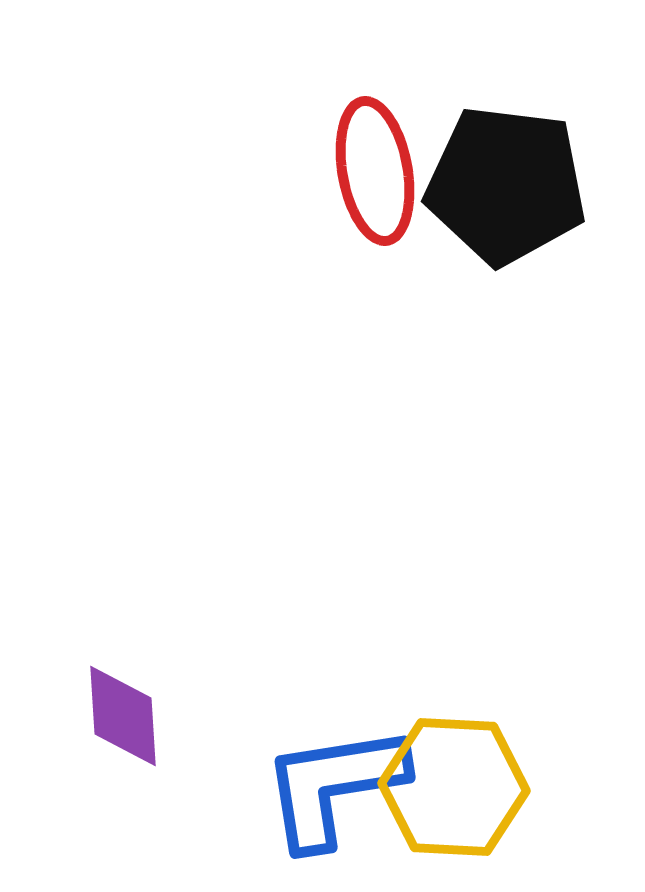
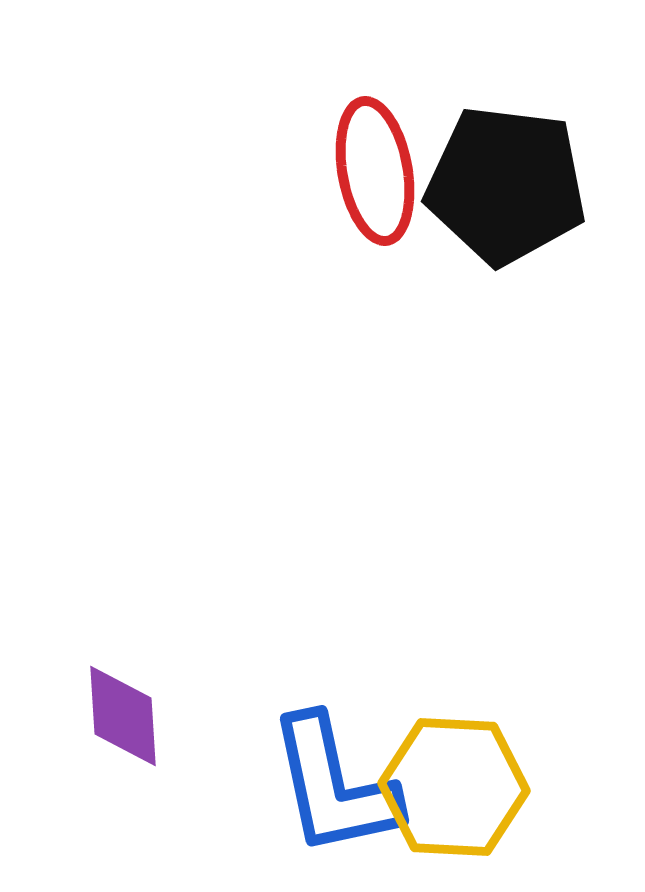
blue L-shape: rotated 93 degrees counterclockwise
